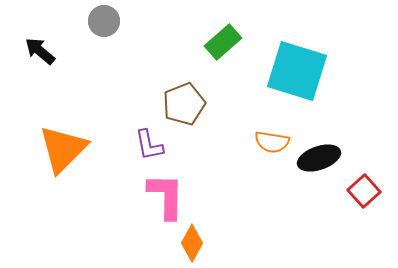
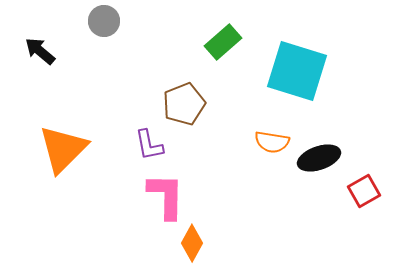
red square: rotated 12 degrees clockwise
